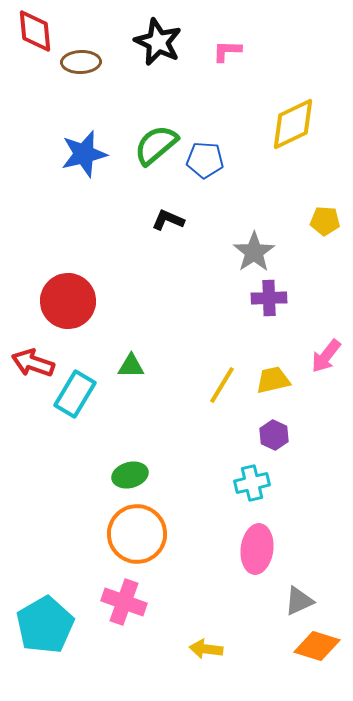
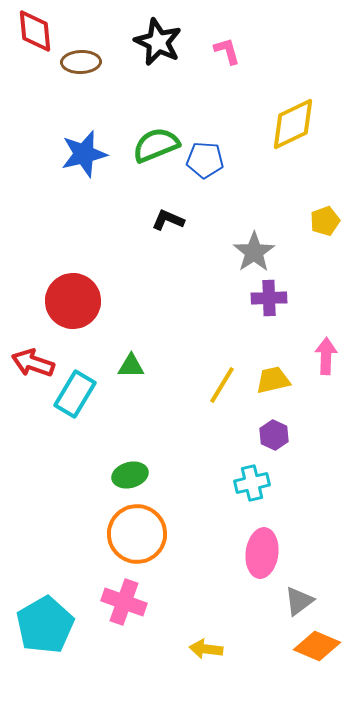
pink L-shape: rotated 72 degrees clockwise
green semicircle: rotated 18 degrees clockwise
yellow pentagon: rotated 24 degrees counterclockwise
red circle: moved 5 px right
pink arrow: rotated 144 degrees clockwise
pink ellipse: moved 5 px right, 4 px down
gray triangle: rotated 12 degrees counterclockwise
orange diamond: rotated 6 degrees clockwise
